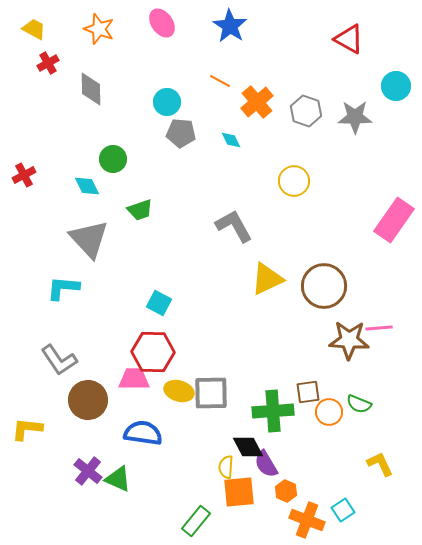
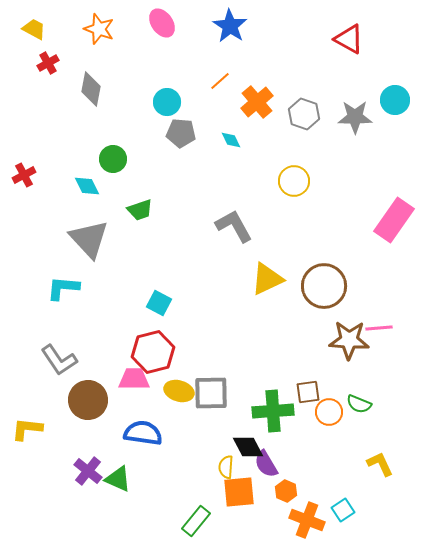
orange line at (220, 81): rotated 70 degrees counterclockwise
cyan circle at (396, 86): moved 1 px left, 14 px down
gray diamond at (91, 89): rotated 12 degrees clockwise
gray hexagon at (306, 111): moved 2 px left, 3 px down
red hexagon at (153, 352): rotated 15 degrees counterclockwise
